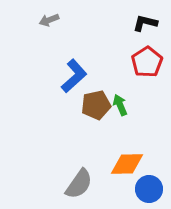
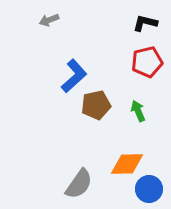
red pentagon: rotated 20 degrees clockwise
green arrow: moved 18 px right, 6 px down
